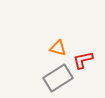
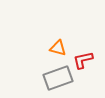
gray rectangle: rotated 12 degrees clockwise
